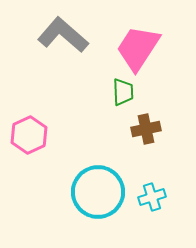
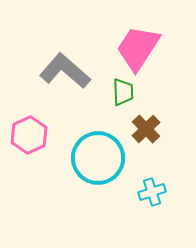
gray L-shape: moved 2 px right, 36 px down
brown cross: rotated 32 degrees counterclockwise
cyan circle: moved 34 px up
cyan cross: moved 5 px up
